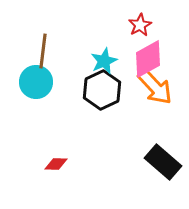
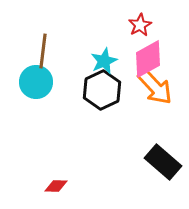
red diamond: moved 22 px down
